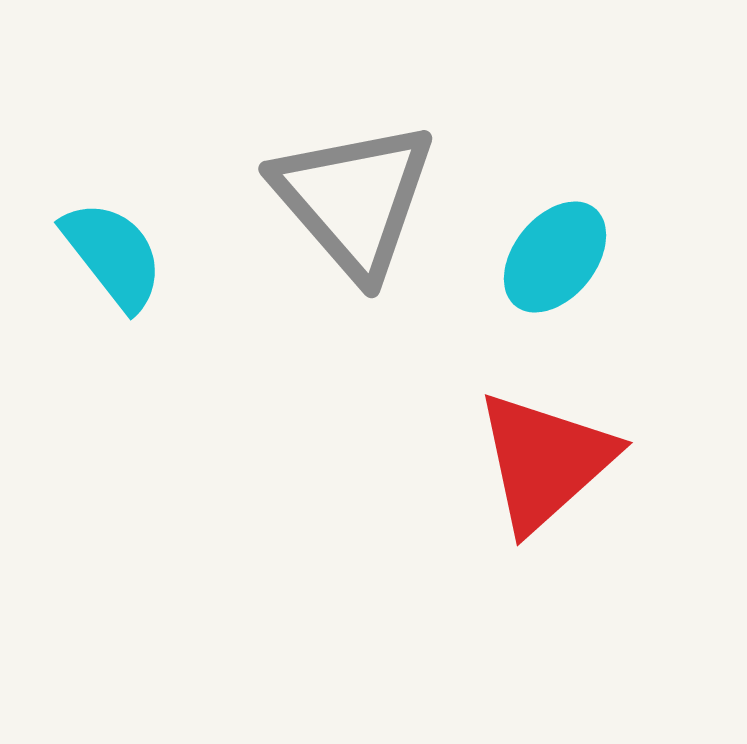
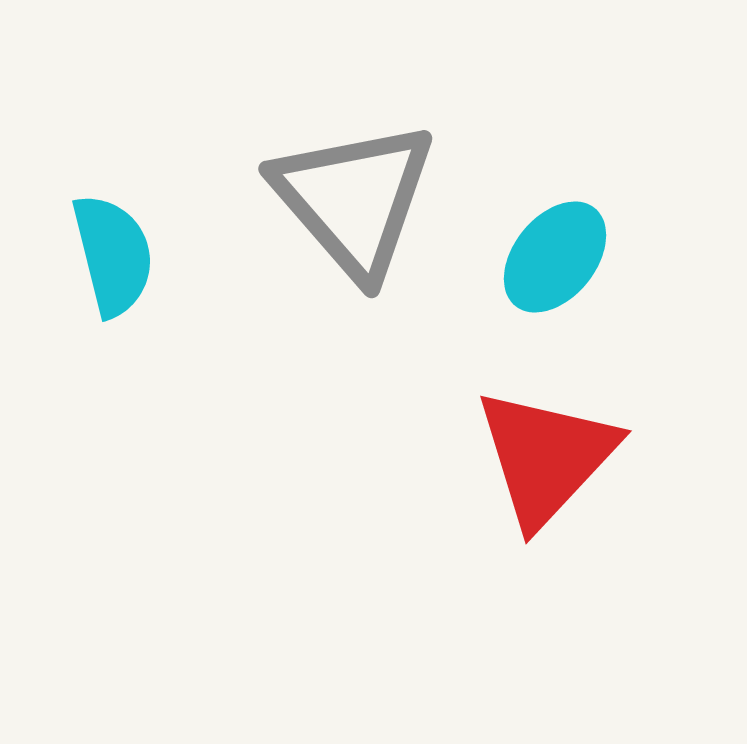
cyan semicircle: rotated 24 degrees clockwise
red triangle: moved 1 px right, 4 px up; rotated 5 degrees counterclockwise
